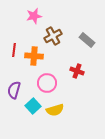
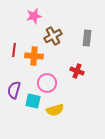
gray rectangle: moved 2 px up; rotated 56 degrees clockwise
cyan square: moved 5 px up; rotated 35 degrees counterclockwise
